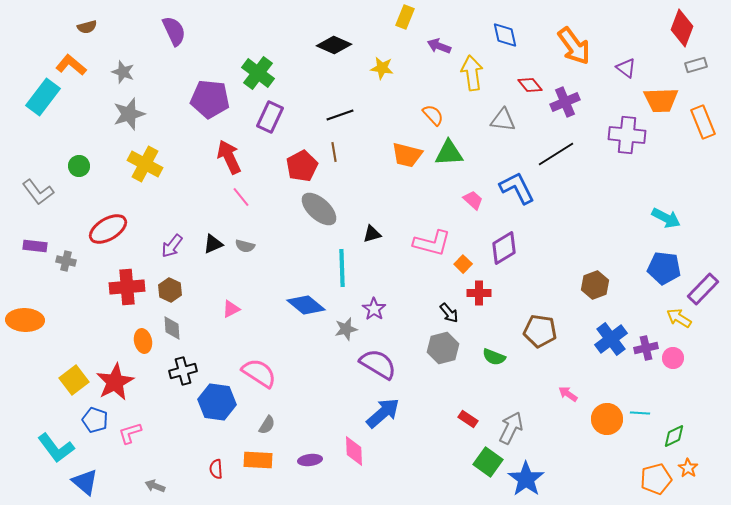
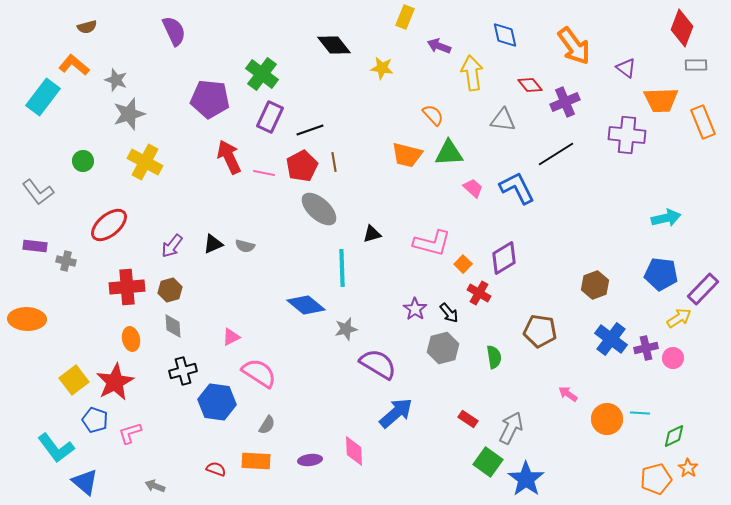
black diamond at (334, 45): rotated 28 degrees clockwise
orange L-shape at (71, 65): moved 3 px right
gray rectangle at (696, 65): rotated 15 degrees clockwise
gray star at (123, 72): moved 7 px left, 8 px down
green cross at (258, 73): moved 4 px right, 1 px down
black line at (340, 115): moved 30 px left, 15 px down
brown line at (334, 152): moved 10 px down
yellow cross at (145, 164): moved 2 px up
green circle at (79, 166): moved 4 px right, 5 px up
pink line at (241, 197): moved 23 px right, 24 px up; rotated 40 degrees counterclockwise
pink trapezoid at (473, 200): moved 12 px up
cyan arrow at (666, 218): rotated 40 degrees counterclockwise
red ellipse at (108, 229): moved 1 px right, 4 px up; rotated 9 degrees counterclockwise
purple diamond at (504, 248): moved 10 px down
blue pentagon at (664, 268): moved 3 px left, 6 px down
brown hexagon at (170, 290): rotated 20 degrees clockwise
red cross at (479, 293): rotated 30 degrees clockwise
pink triangle at (231, 309): moved 28 px down
purple star at (374, 309): moved 41 px right
yellow arrow at (679, 318): rotated 115 degrees clockwise
orange ellipse at (25, 320): moved 2 px right, 1 px up
gray diamond at (172, 328): moved 1 px right, 2 px up
blue cross at (611, 339): rotated 16 degrees counterclockwise
orange ellipse at (143, 341): moved 12 px left, 2 px up
green semicircle at (494, 357): rotated 120 degrees counterclockwise
blue arrow at (383, 413): moved 13 px right
orange rectangle at (258, 460): moved 2 px left, 1 px down
red semicircle at (216, 469): rotated 114 degrees clockwise
